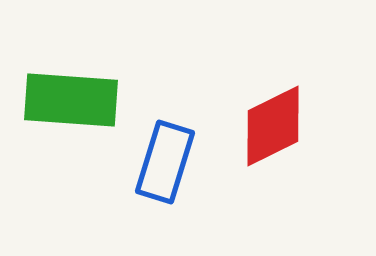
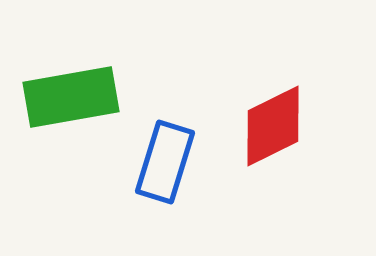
green rectangle: moved 3 px up; rotated 14 degrees counterclockwise
